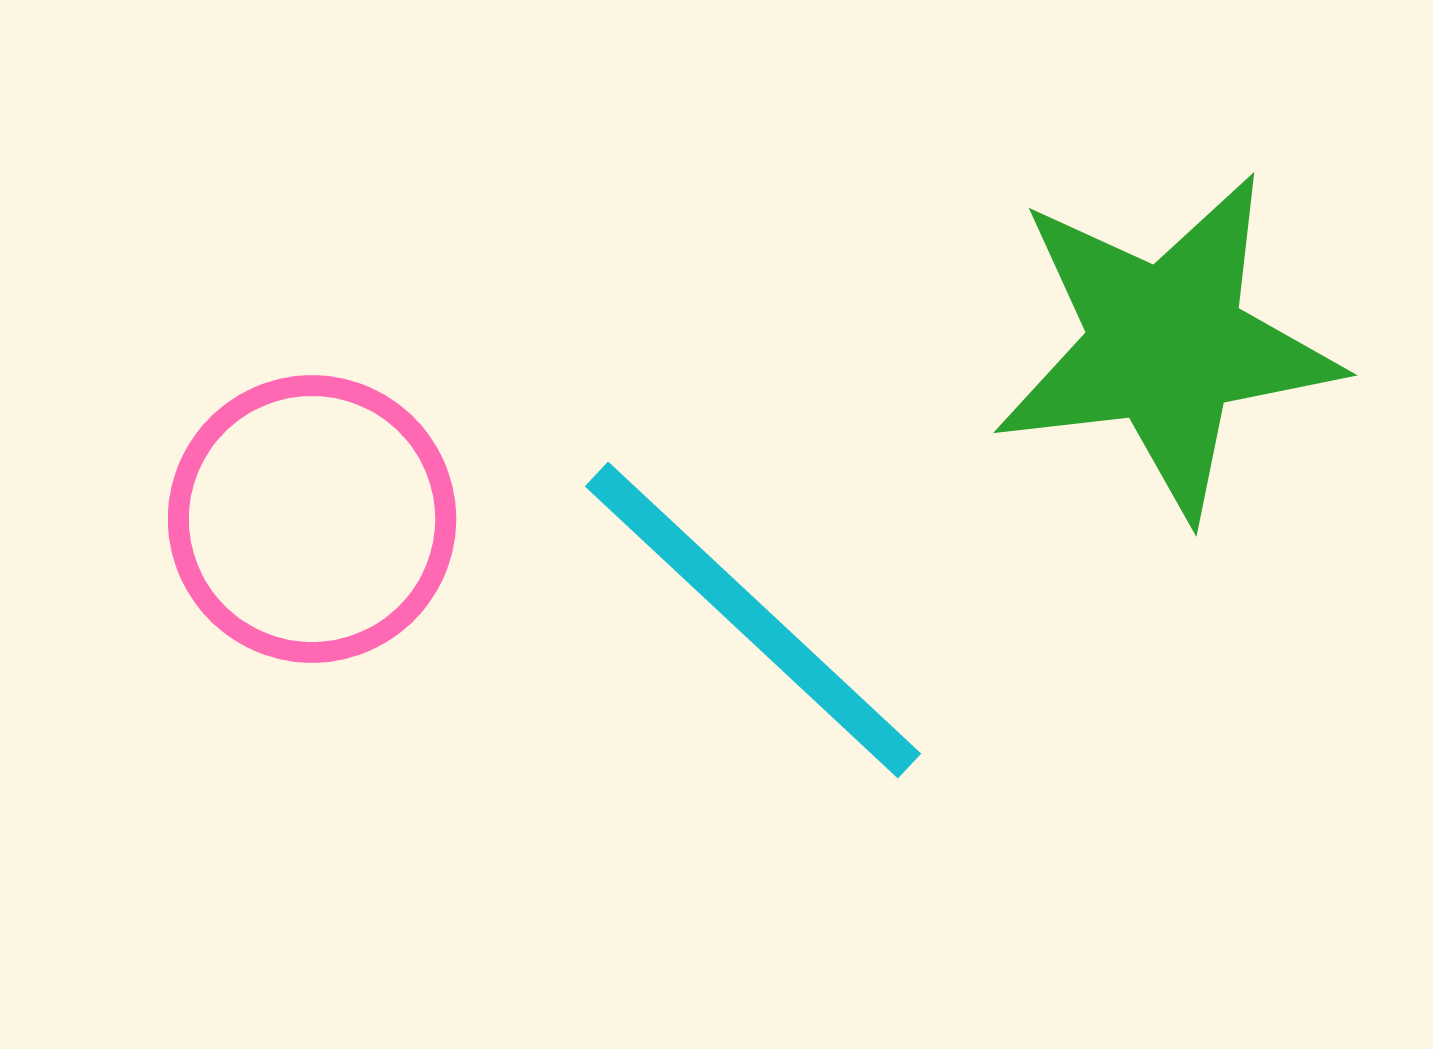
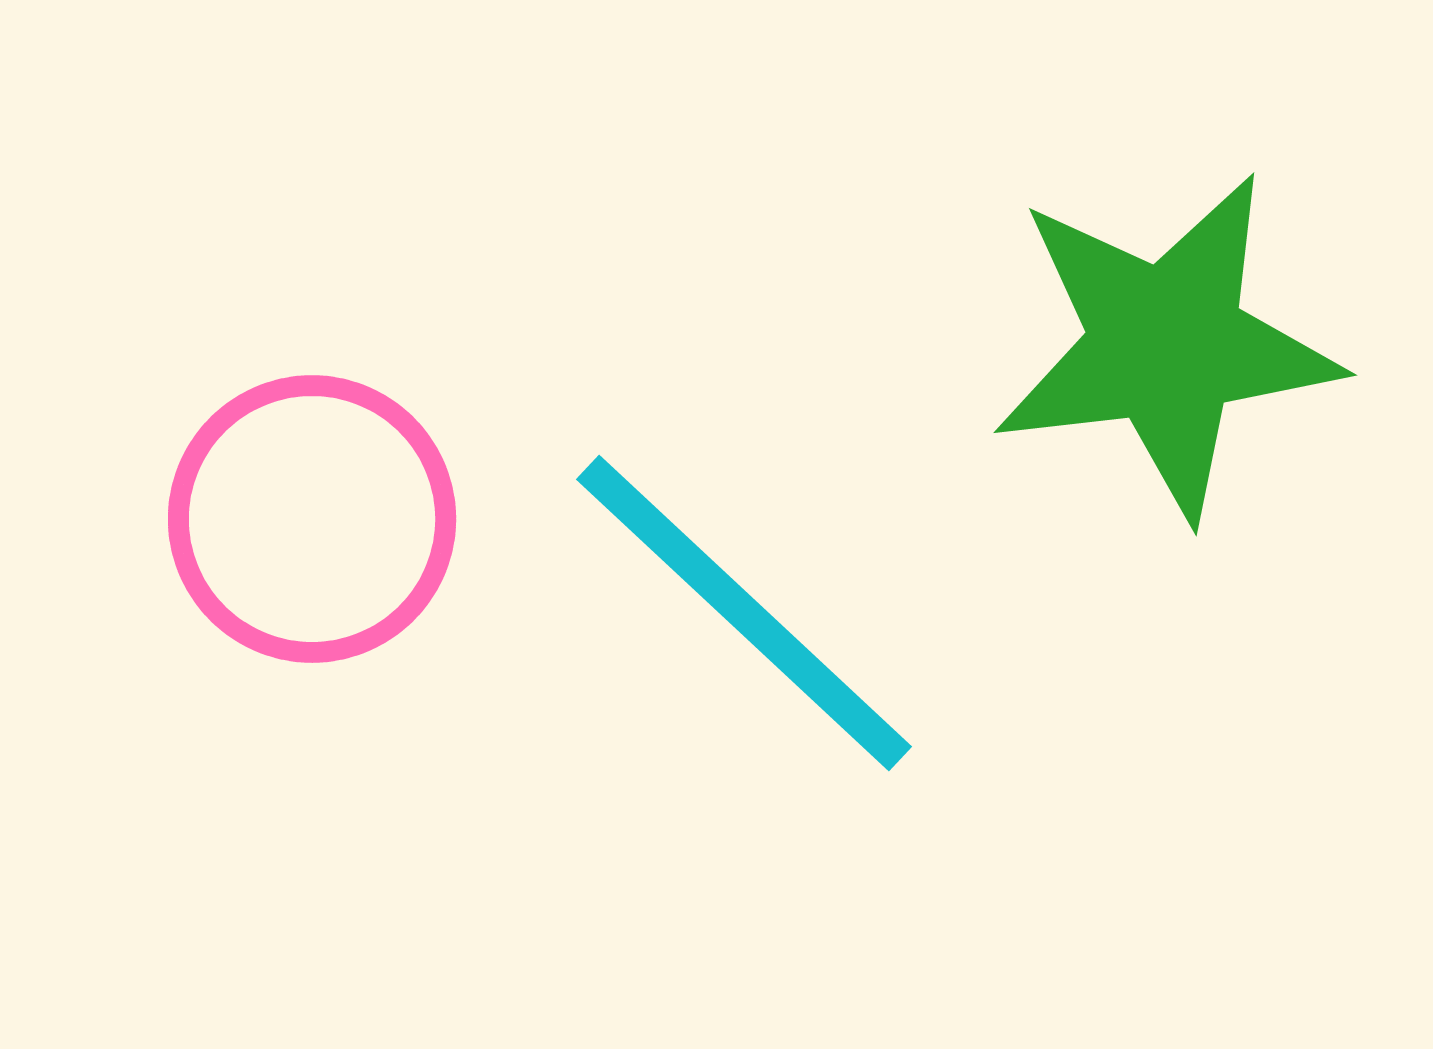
cyan line: moved 9 px left, 7 px up
